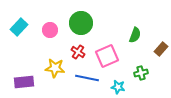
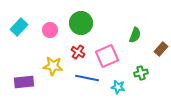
yellow star: moved 2 px left, 2 px up
